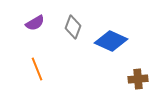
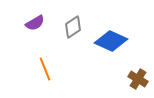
gray diamond: rotated 35 degrees clockwise
orange line: moved 8 px right
brown cross: rotated 36 degrees clockwise
